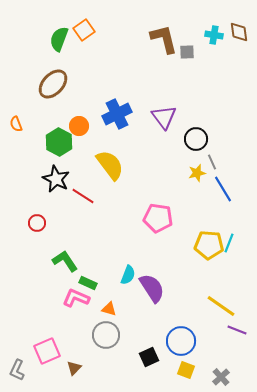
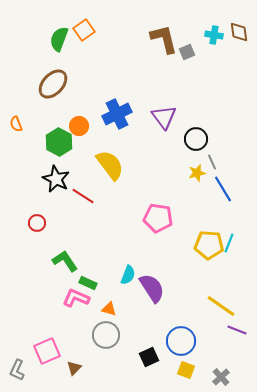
gray square: rotated 21 degrees counterclockwise
